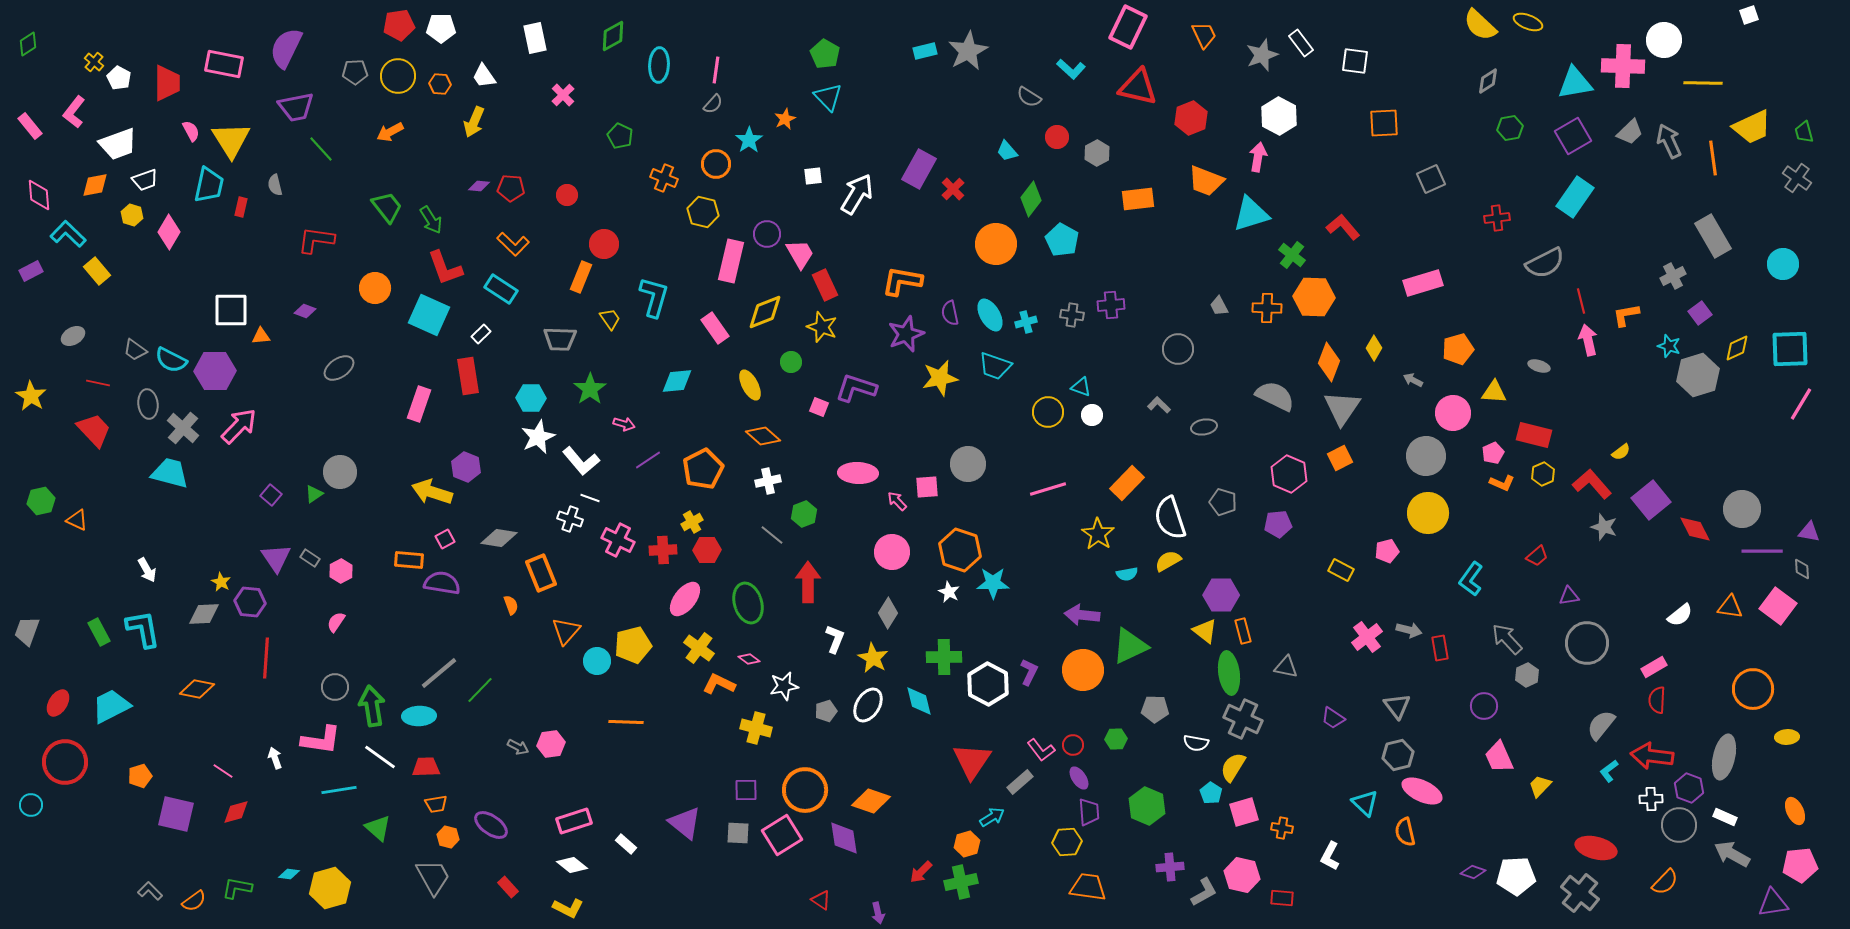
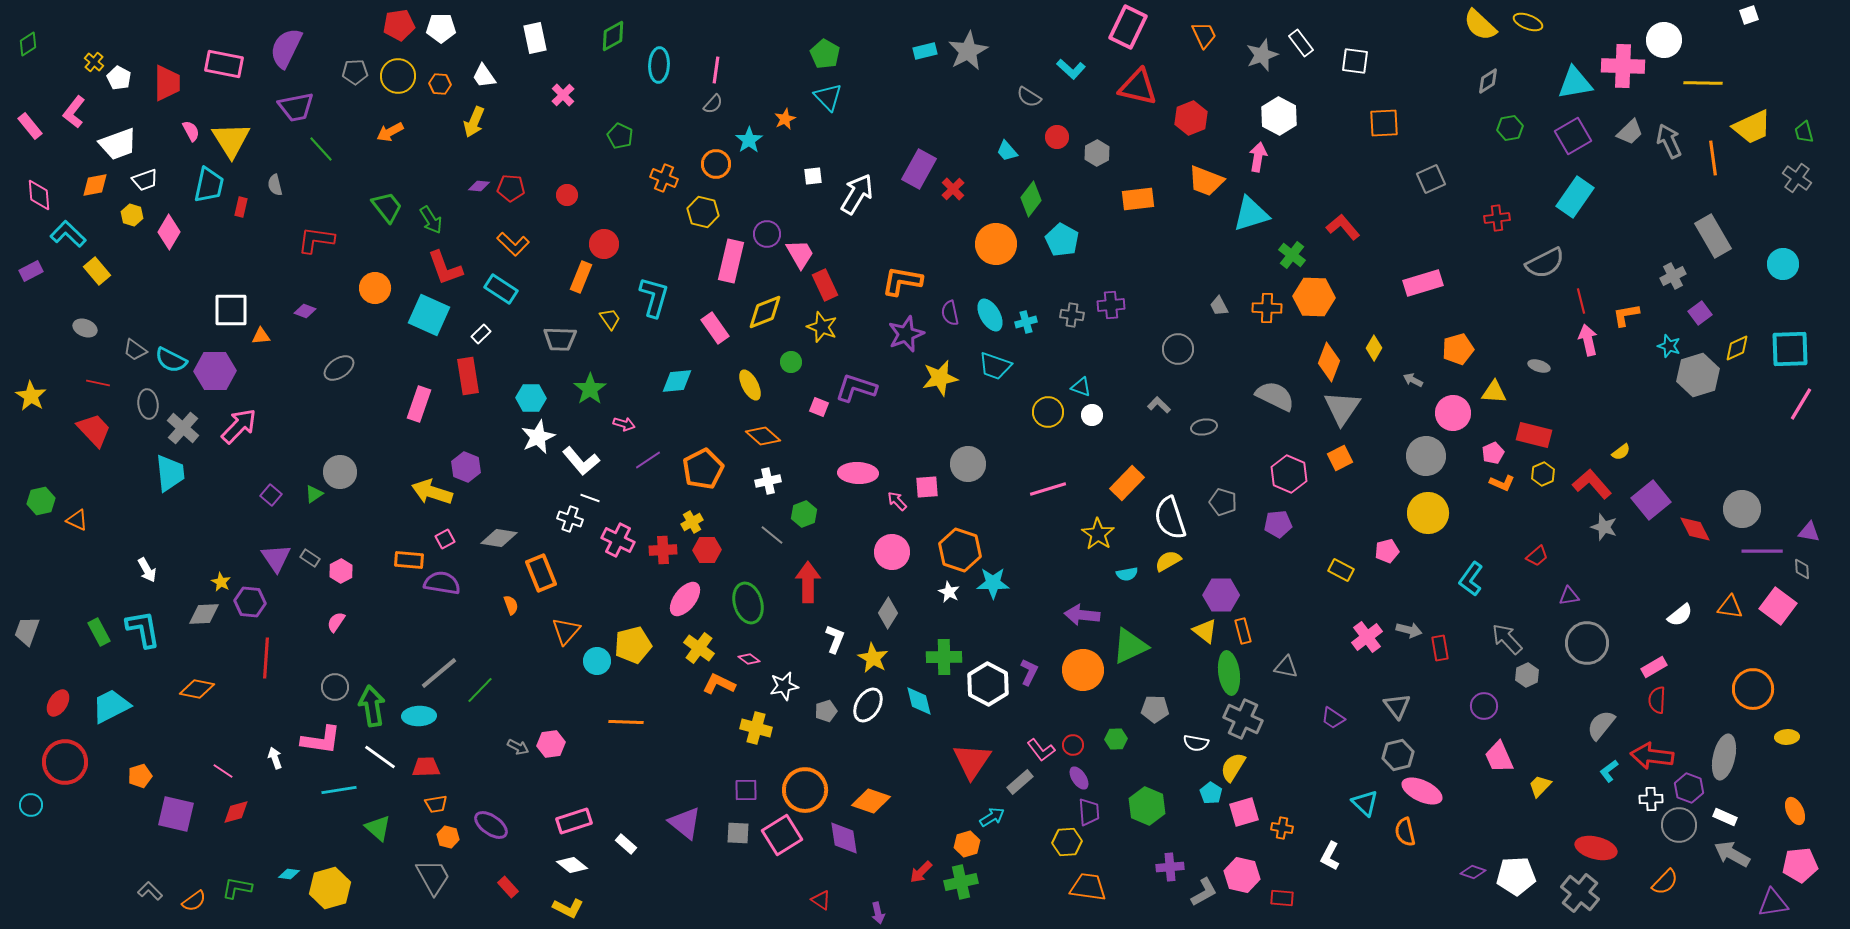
gray ellipse at (73, 336): moved 12 px right, 8 px up; rotated 50 degrees clockwise
cyan trapezoid at (170, 473): rotated 69 degrees clockwise
